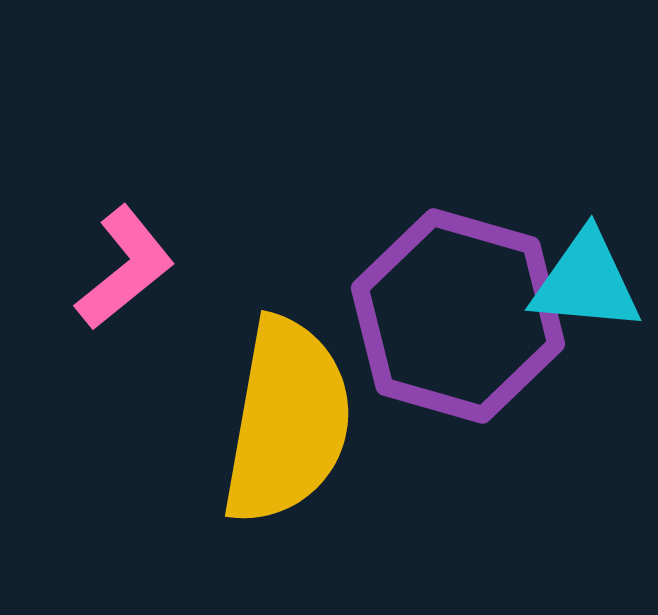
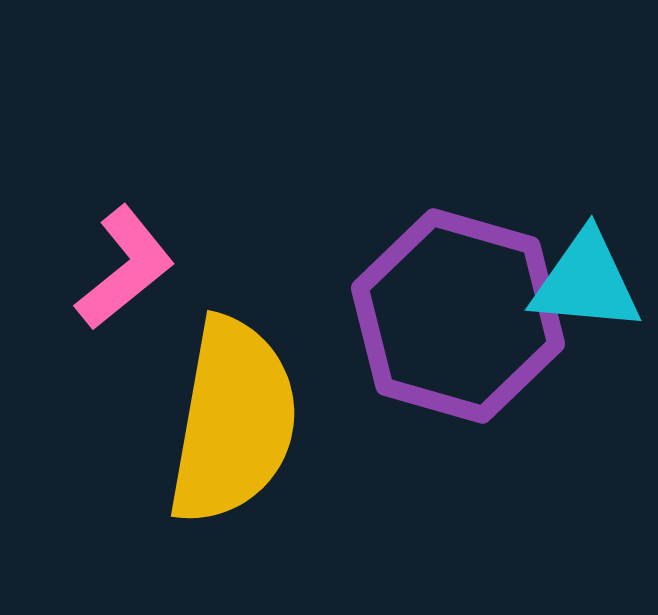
yellow semicircle: moved 54 px left
